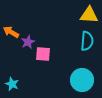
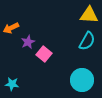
orange arrow: moved 4 px up; rotated 56 degrees counterclockwise
cyan semicircle: rotated 24 degrees clockwise
pink square: moved 1 px right; rotated 35 degrees clockwise
cyan star: rotated 16 degrees counterclockwise
